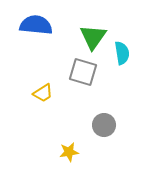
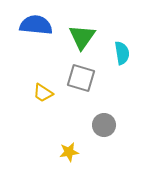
green triangle: moved 11 px left
gray square: moved 2 px left, 6 px down
yellow trapezoid: rotated 65 degrees clockwise
